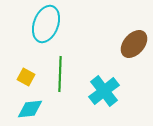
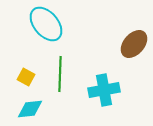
cyan ellipse: rotated 60 degrees counterclockwise
cyan cross: moved 1 px up; rotated 28 degrees clockwise
